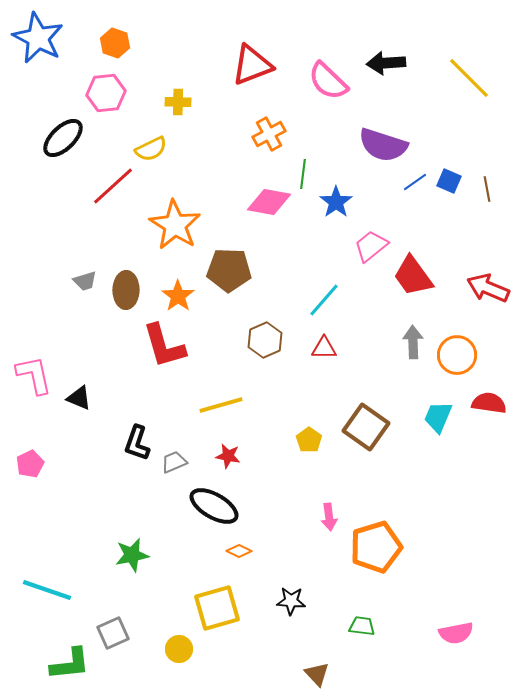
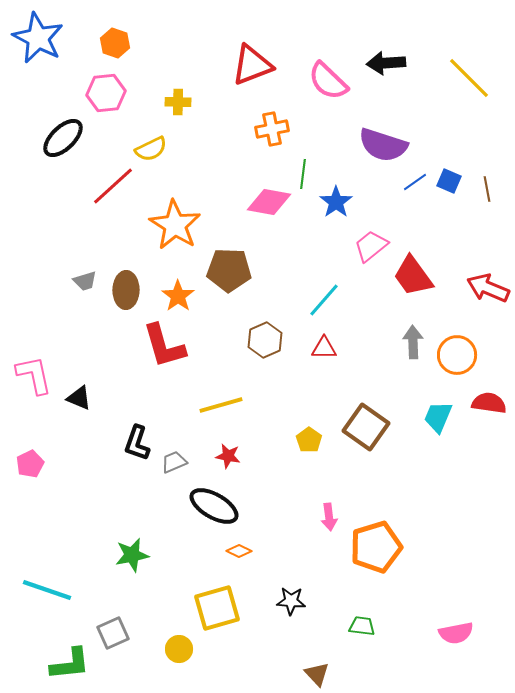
orange cross at (269, 134): moved 3 px right, 5 px up; rotated 16 degrees clockwise
